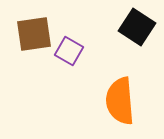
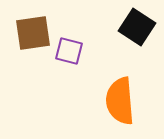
brown square: moved 1 px left, 1 px up
purple square: rotated 16 degrees counterclockwise
